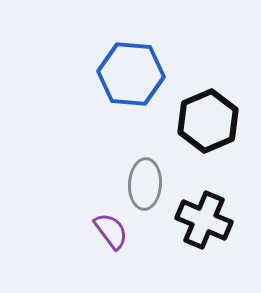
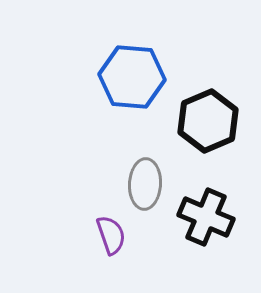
blue hexagon: moved 1 px right, 3 px down
black cross: moved 2 px right, 3 px up
purple semicircle: moved 4 px down; rotated 18 degrees clockwise
